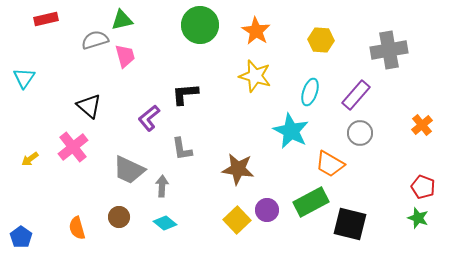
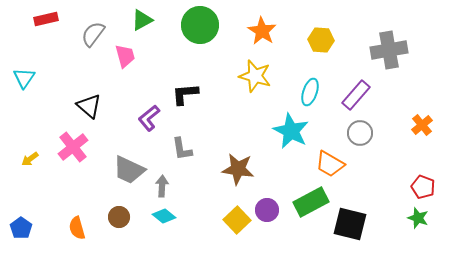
green triangle: moved 20 px right; rotated 15 degrees counterclockwise
orange star: moved 6 px right
gray semicircle: moved 2 px left, 6 px up; rotated 36 degrees counterclockwise
cyan diamond: moved 1 px left, 7 px up
blue pentagon: moved 9 px up
